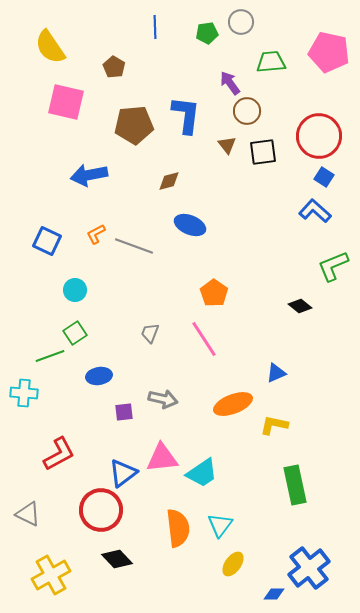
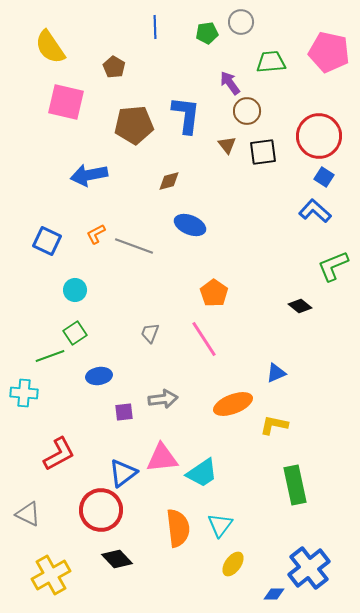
gray arrow at (163, 399): rotated 20 degrees counterclockwise
